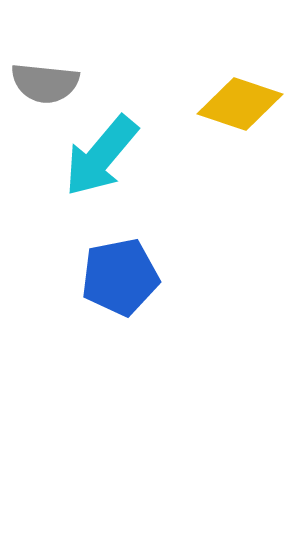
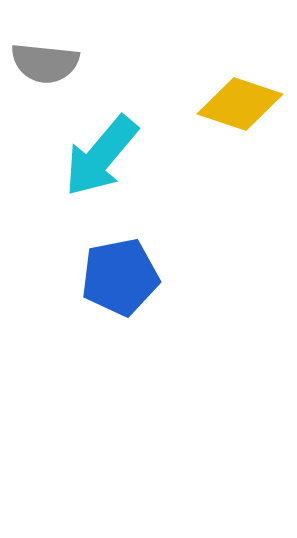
gray semicircle: moved 20 px up
